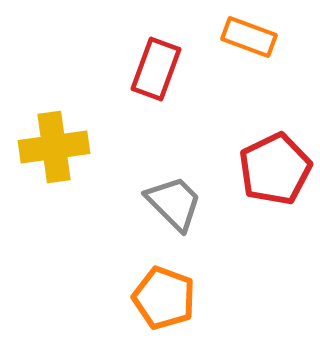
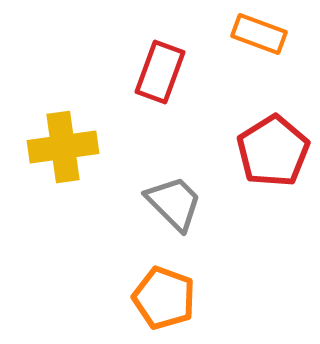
orange rectangle: moved 10 px right, 3 px up
red rectangle: moved 4 px right, 3 px down
yellow cross: moved 9 px right
red pentagon: moved 2 px left, 18 px up; rotated 6 degrees counterclockwise
